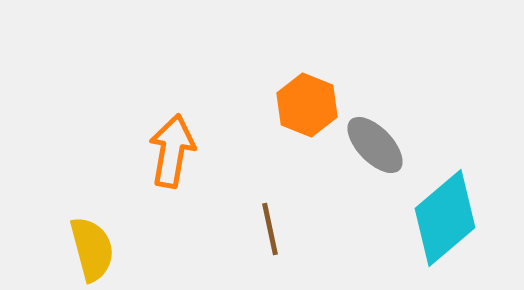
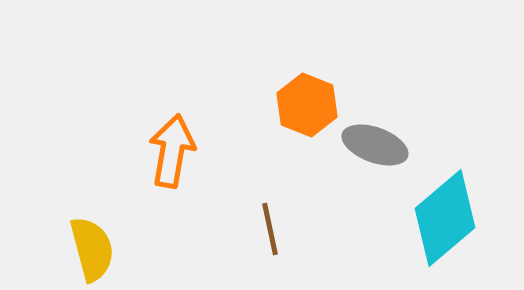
gray ellipse: rotated 26 degrees counterclockwise
